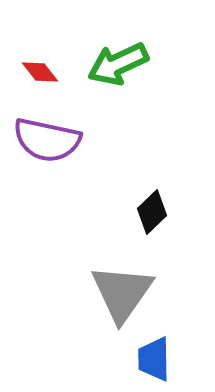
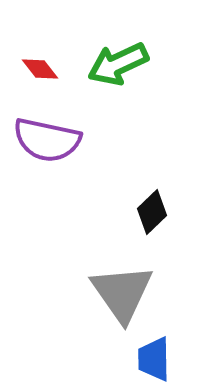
red diamond: moved 3 px up
gray triangle: rotated 10 degrees counterclockwise
